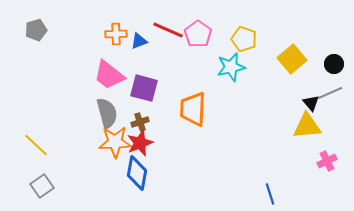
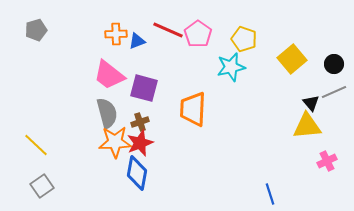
blue triangle: moved 2 px left
gray line: moved 4 px right, 1 px up
